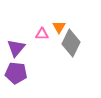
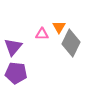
purple triangle: moved 3 px left, 1 px up
